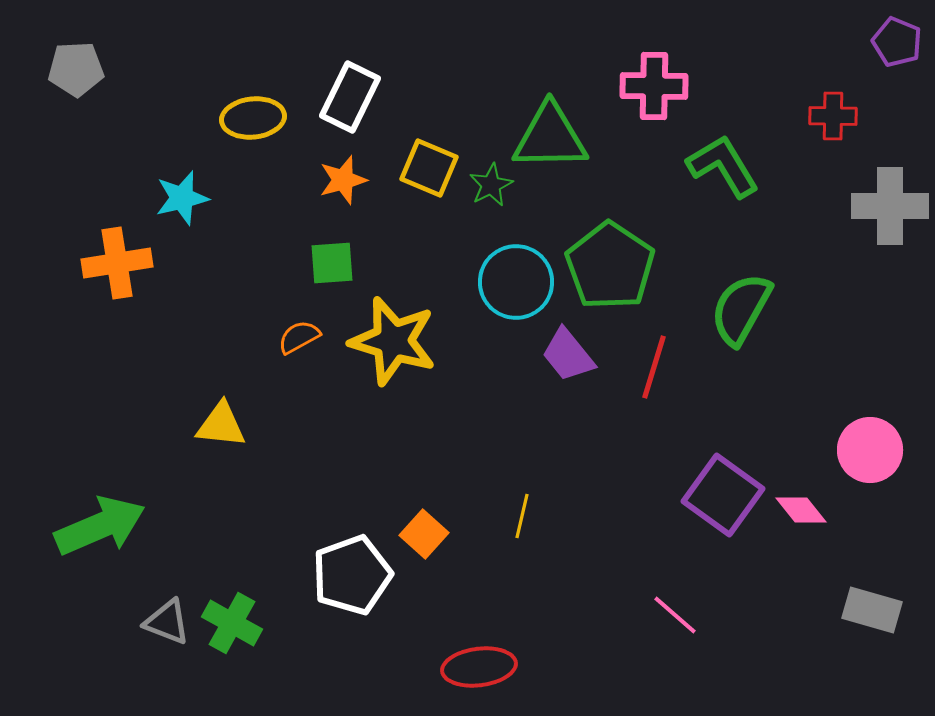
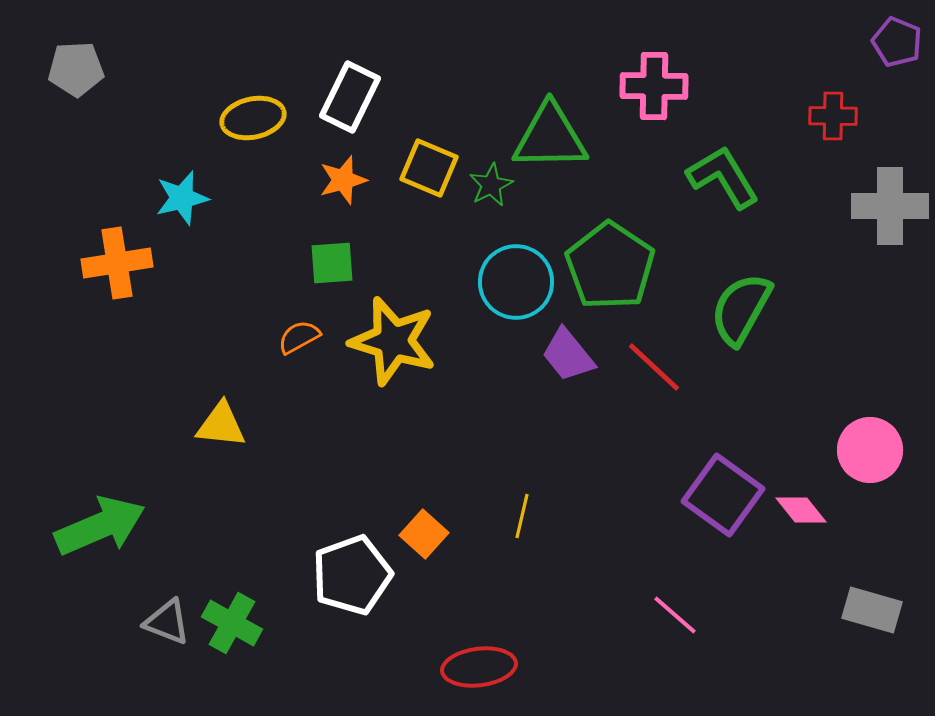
yellow ellipse: rotated 6 degrees counterclockwise
green L-shape: moved 11 px down
red line: rotated 64 degrees counterclockwise
